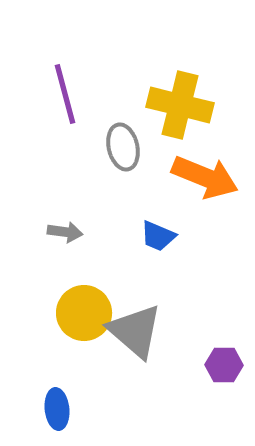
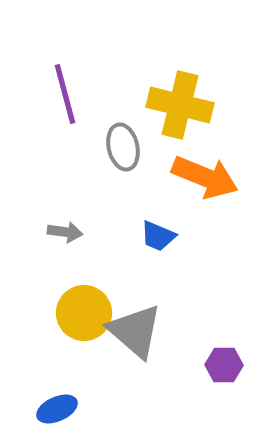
blue ellipse: rotated 72 degrees clockwise
